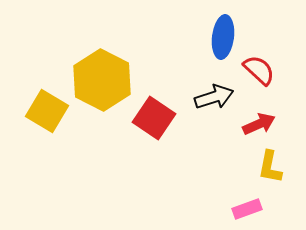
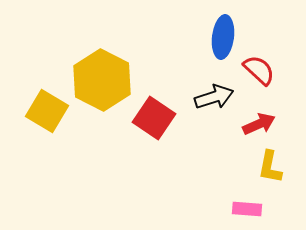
pink rectangle: rotated 24 degrees clockwise
